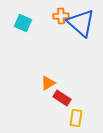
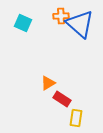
blue triangle: moved 1 px left, 1 px down
red rectangle: moved 1 px down
